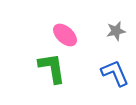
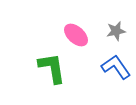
pink ellipse: moved 11 px right
blue L-shape: moved 1 px right, 6 px up; rotated 12 degrees counterclockwise
